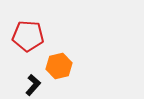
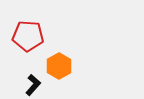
orange hexagon: rotated 15 degrees counterclockwise
